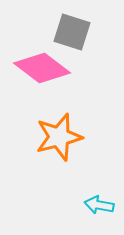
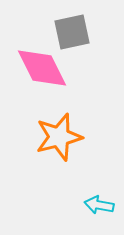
gray square: rotated 30 degrees counterclockwise
pink diamond: rotated 26 degrees clockwise
